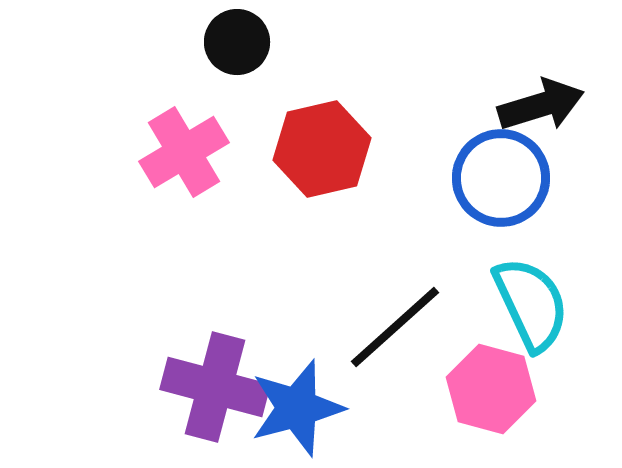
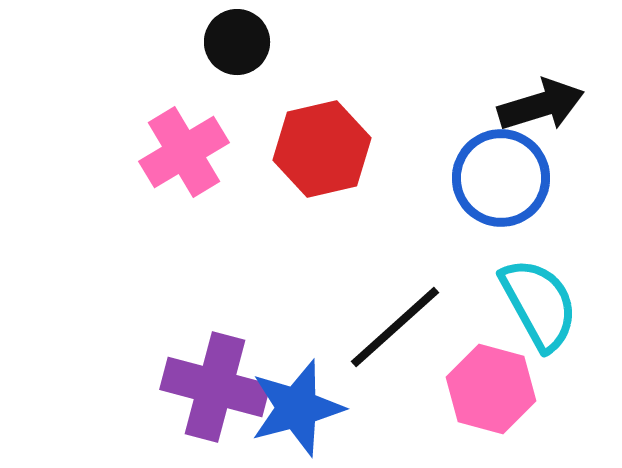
cyan semicircle: moved 8 px right; rotated 4 degrees counterclockwise
